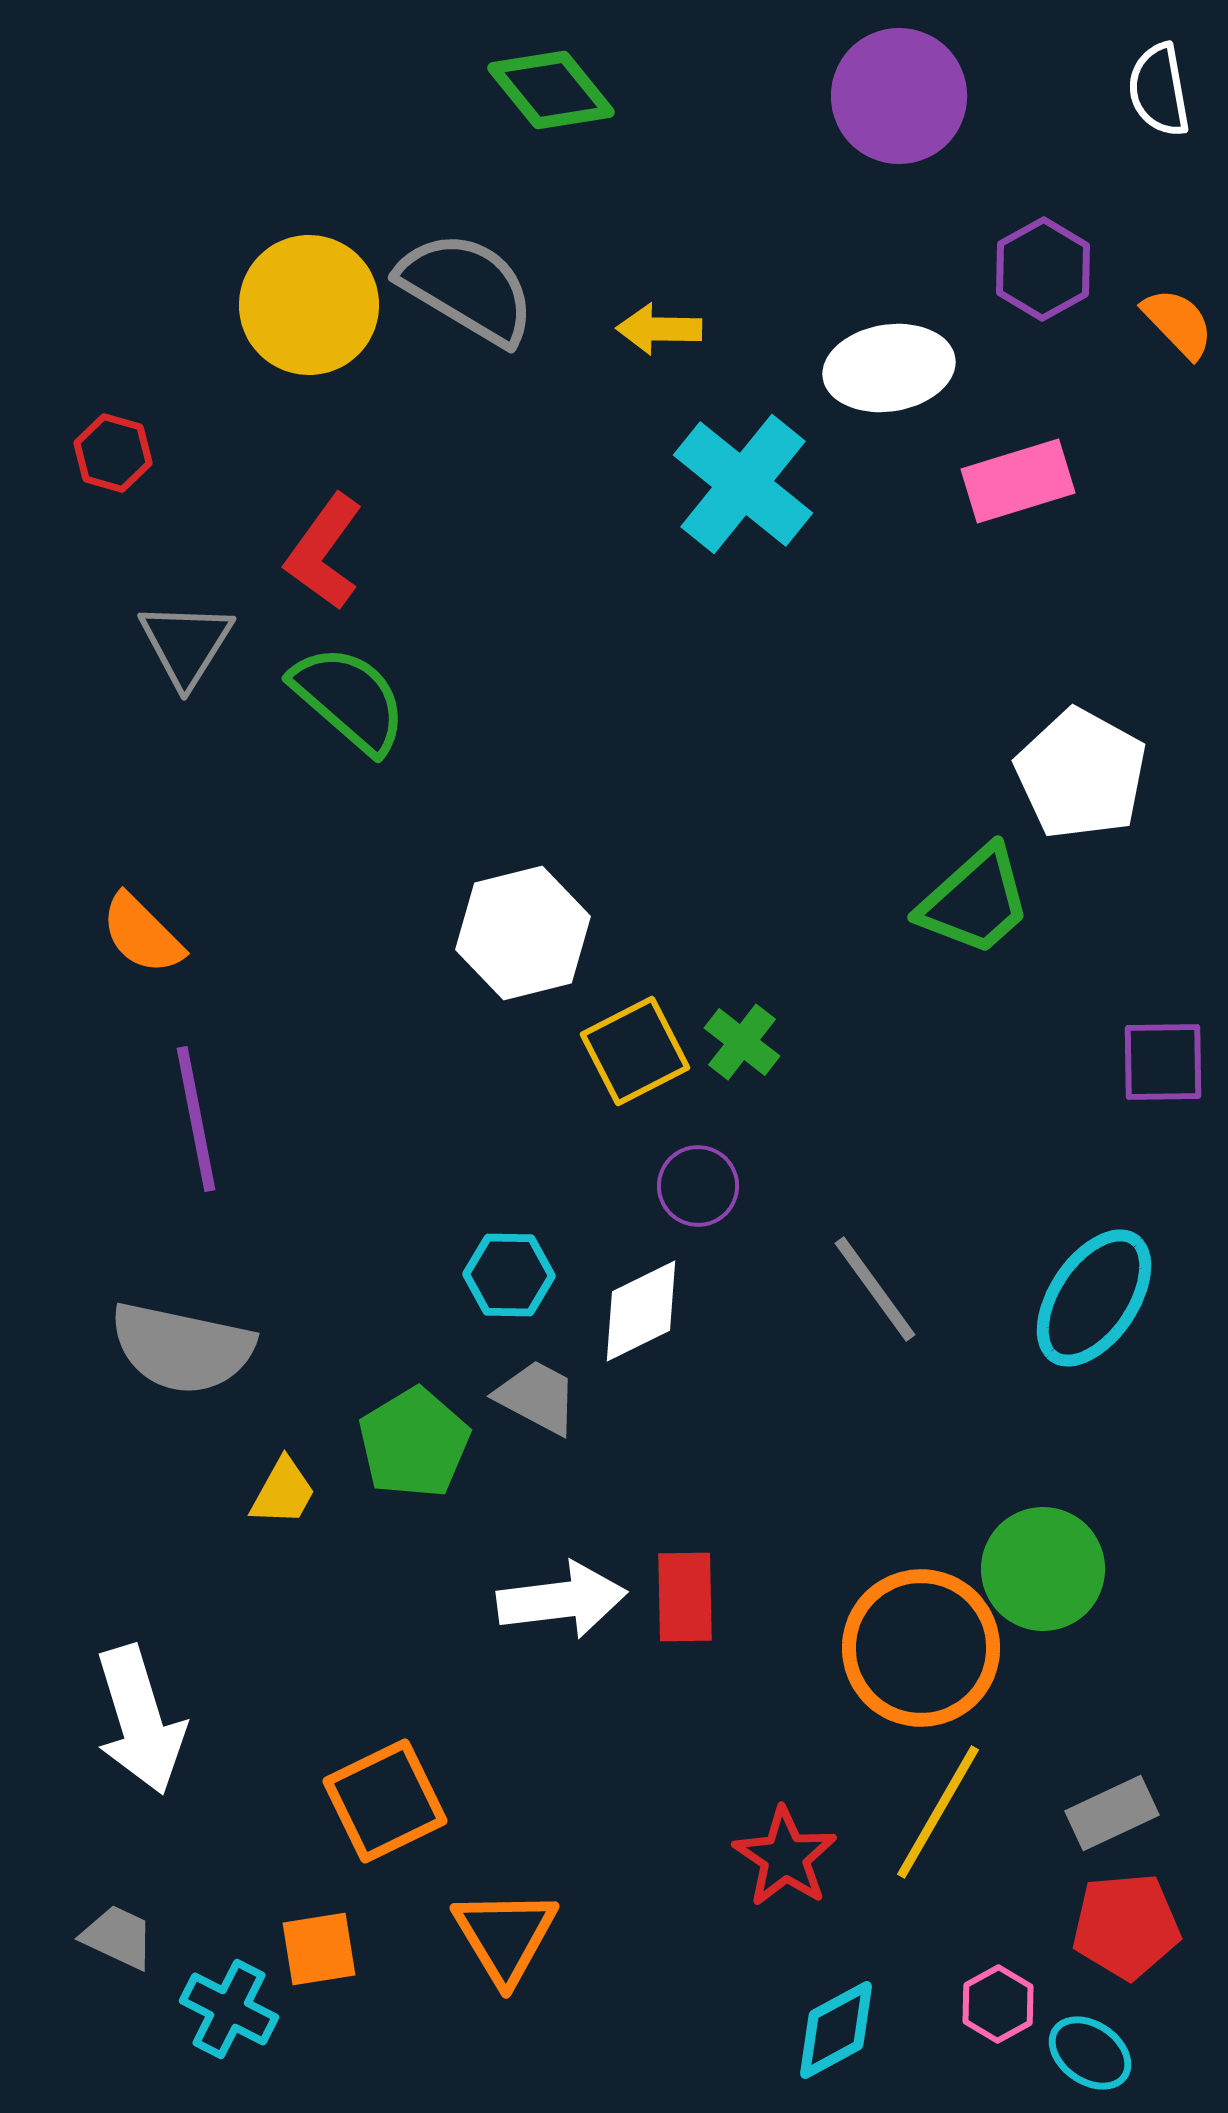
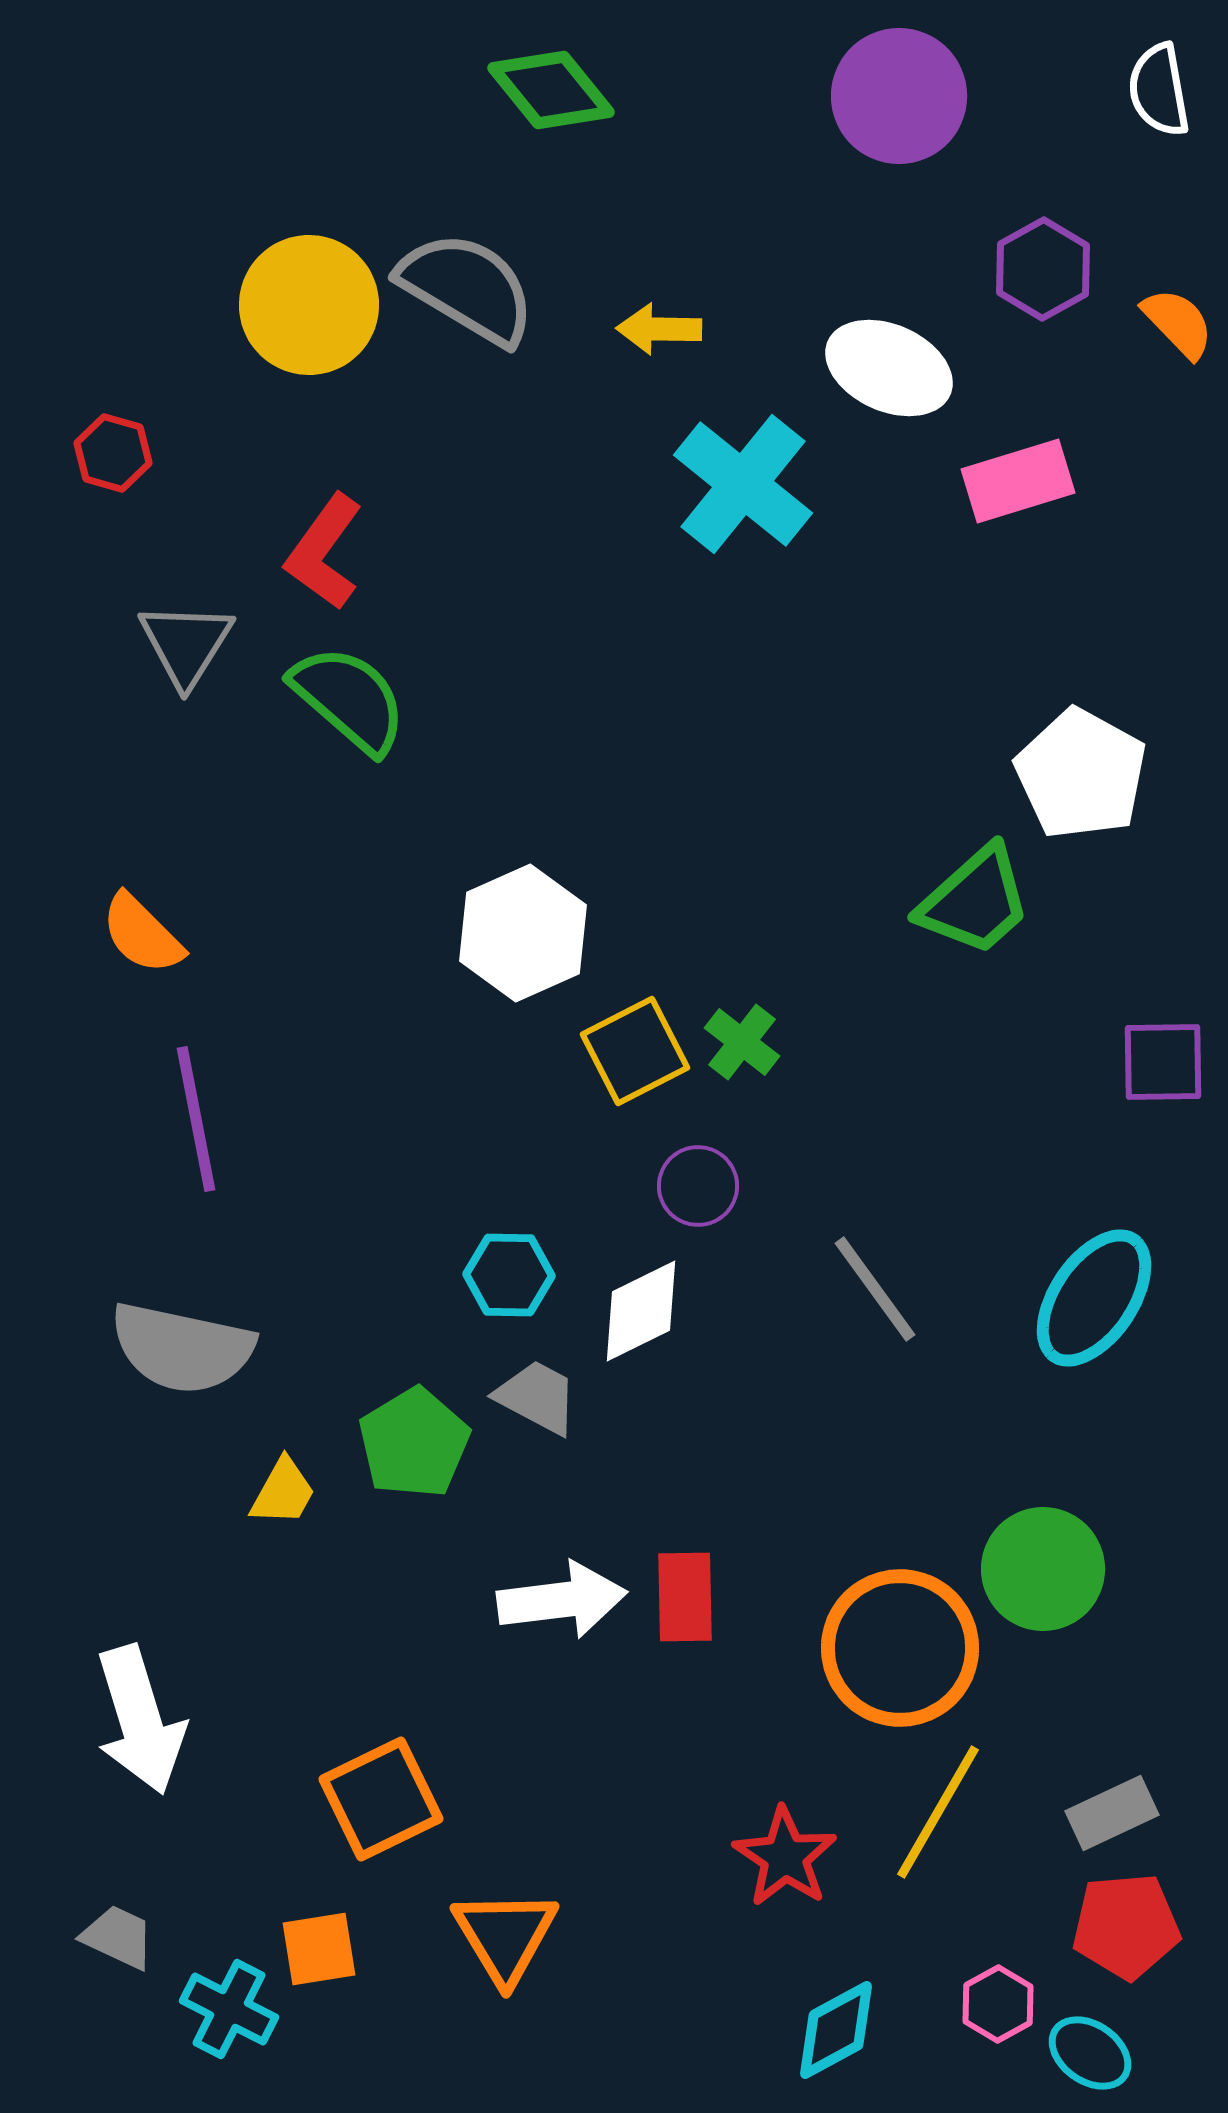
white ellipse at (889, 368): rotated 33 degrees clockwise
white hexagon at (523, 933): rotated 10 degrees counterclockwise
orange circle at (921, 1648): moved 21 px left
orange square at (385, 1801): moved 4 px left, 2 px up
